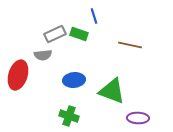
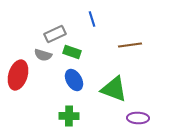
blue line: moved 2 px left, 3 px down
green rectangle: moved 7 px left, 18 px down
brown line: rotated 20 degrees counterclockwise
gray semicircle: rotated 24 degrees clockwise
blue ellipse: rotated 65 degrees clockwise
green triangle: moved 2 px right, 2 px up
green cross: rotated 18 degrees counterclockwise
